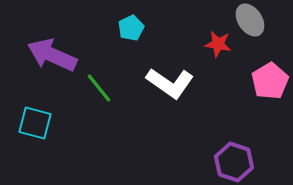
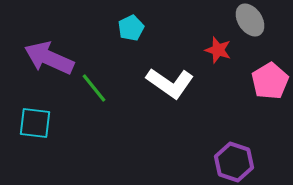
red star: moved 6 px down; rotated 8 degrees clockwise
purple arrow: moved 3 px left, 3 px down
green line: moved 5 px left
cyan square: rotated 8 degrees counterclockwise
